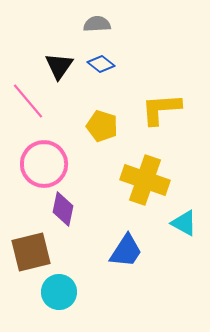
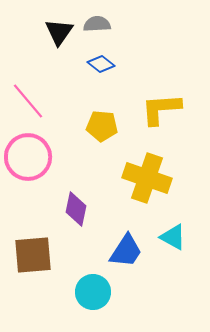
black triangle: moved 34 px up
yellow pentagon: rotated 12 degrees counterclockwise
pink circle: moved 16 px left, 7 px up
yellow cross: moved 2 px right, 2 px up
purple diamond: moved 13 px right
cyan triangle: moved 11 px left, 14 px down
brown square: moved 2 px right, 3 px down; rotated 9 degrees clockwise
cyan circle: moved 34 px right
